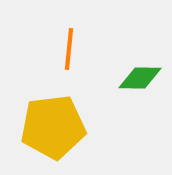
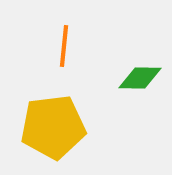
orange line: moved 5 px left, 3 px up
